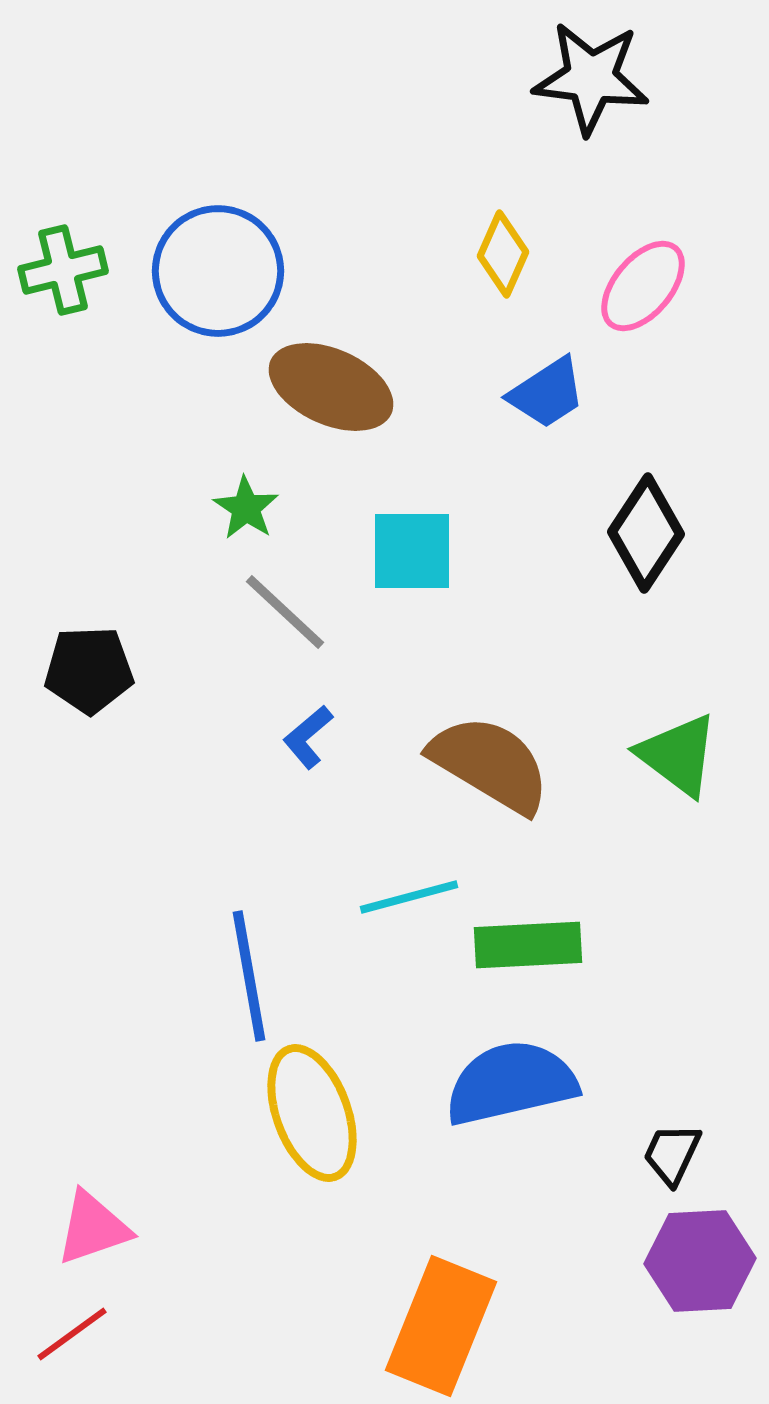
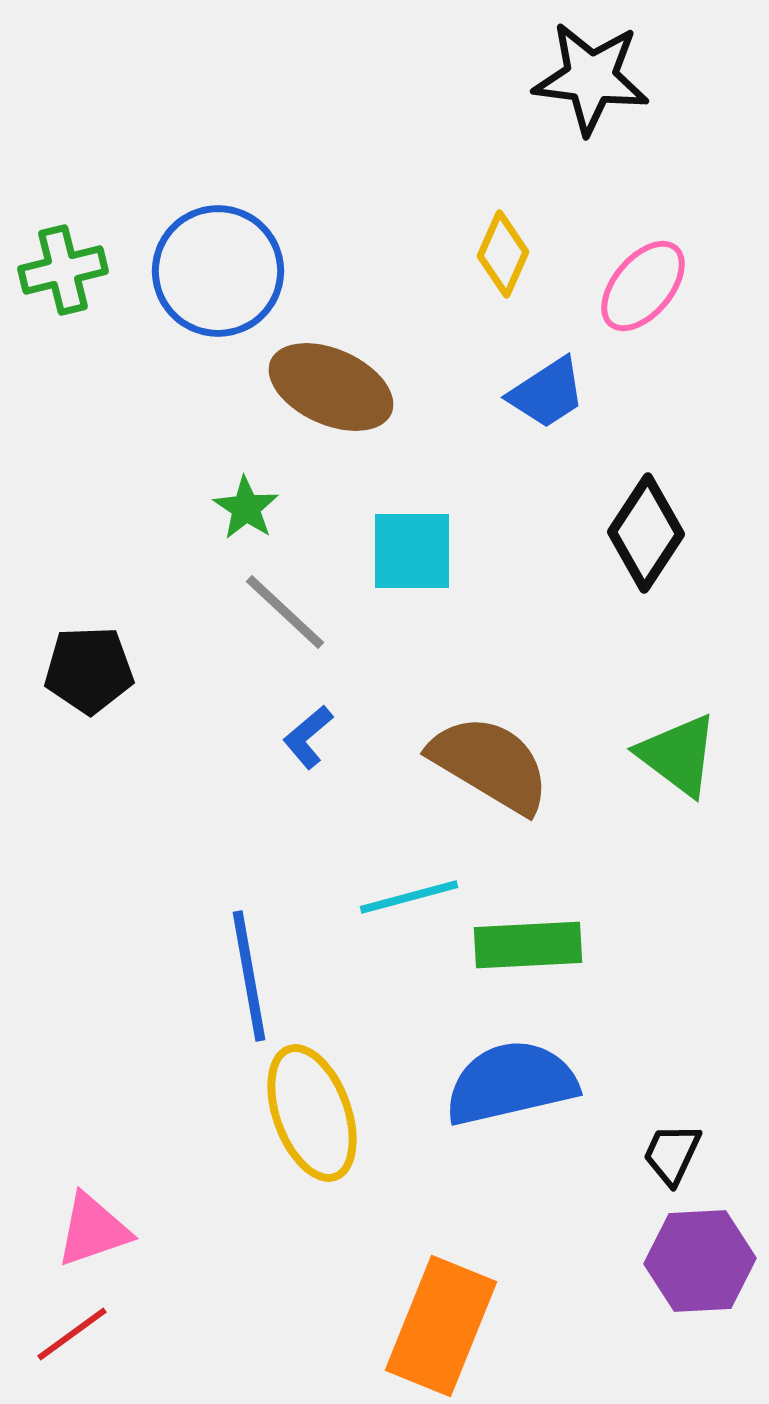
pink triangle: moved 2 px down
